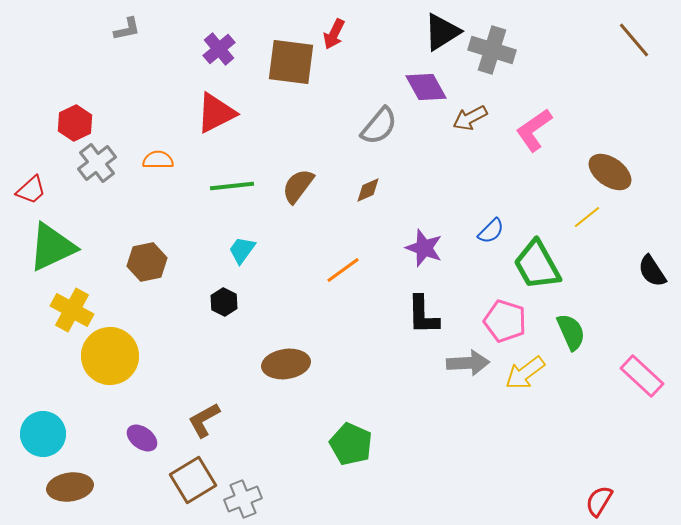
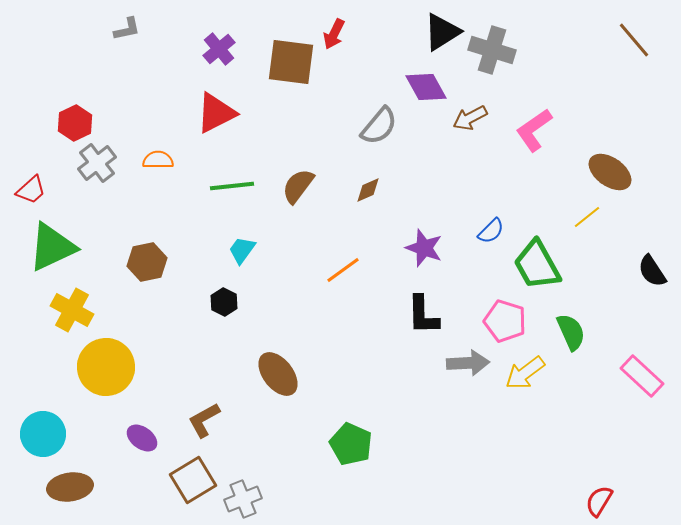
yellow circle at (110, 356): moved 4 px left, 11 px down
brown ellipse at (286, 364): moved 8 px left, 10 px down; rotated 60 degrees clockwise
